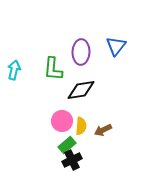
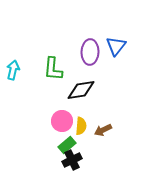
purple ellipse: moved 9 px right
cyan arrow: moved 1 px left
